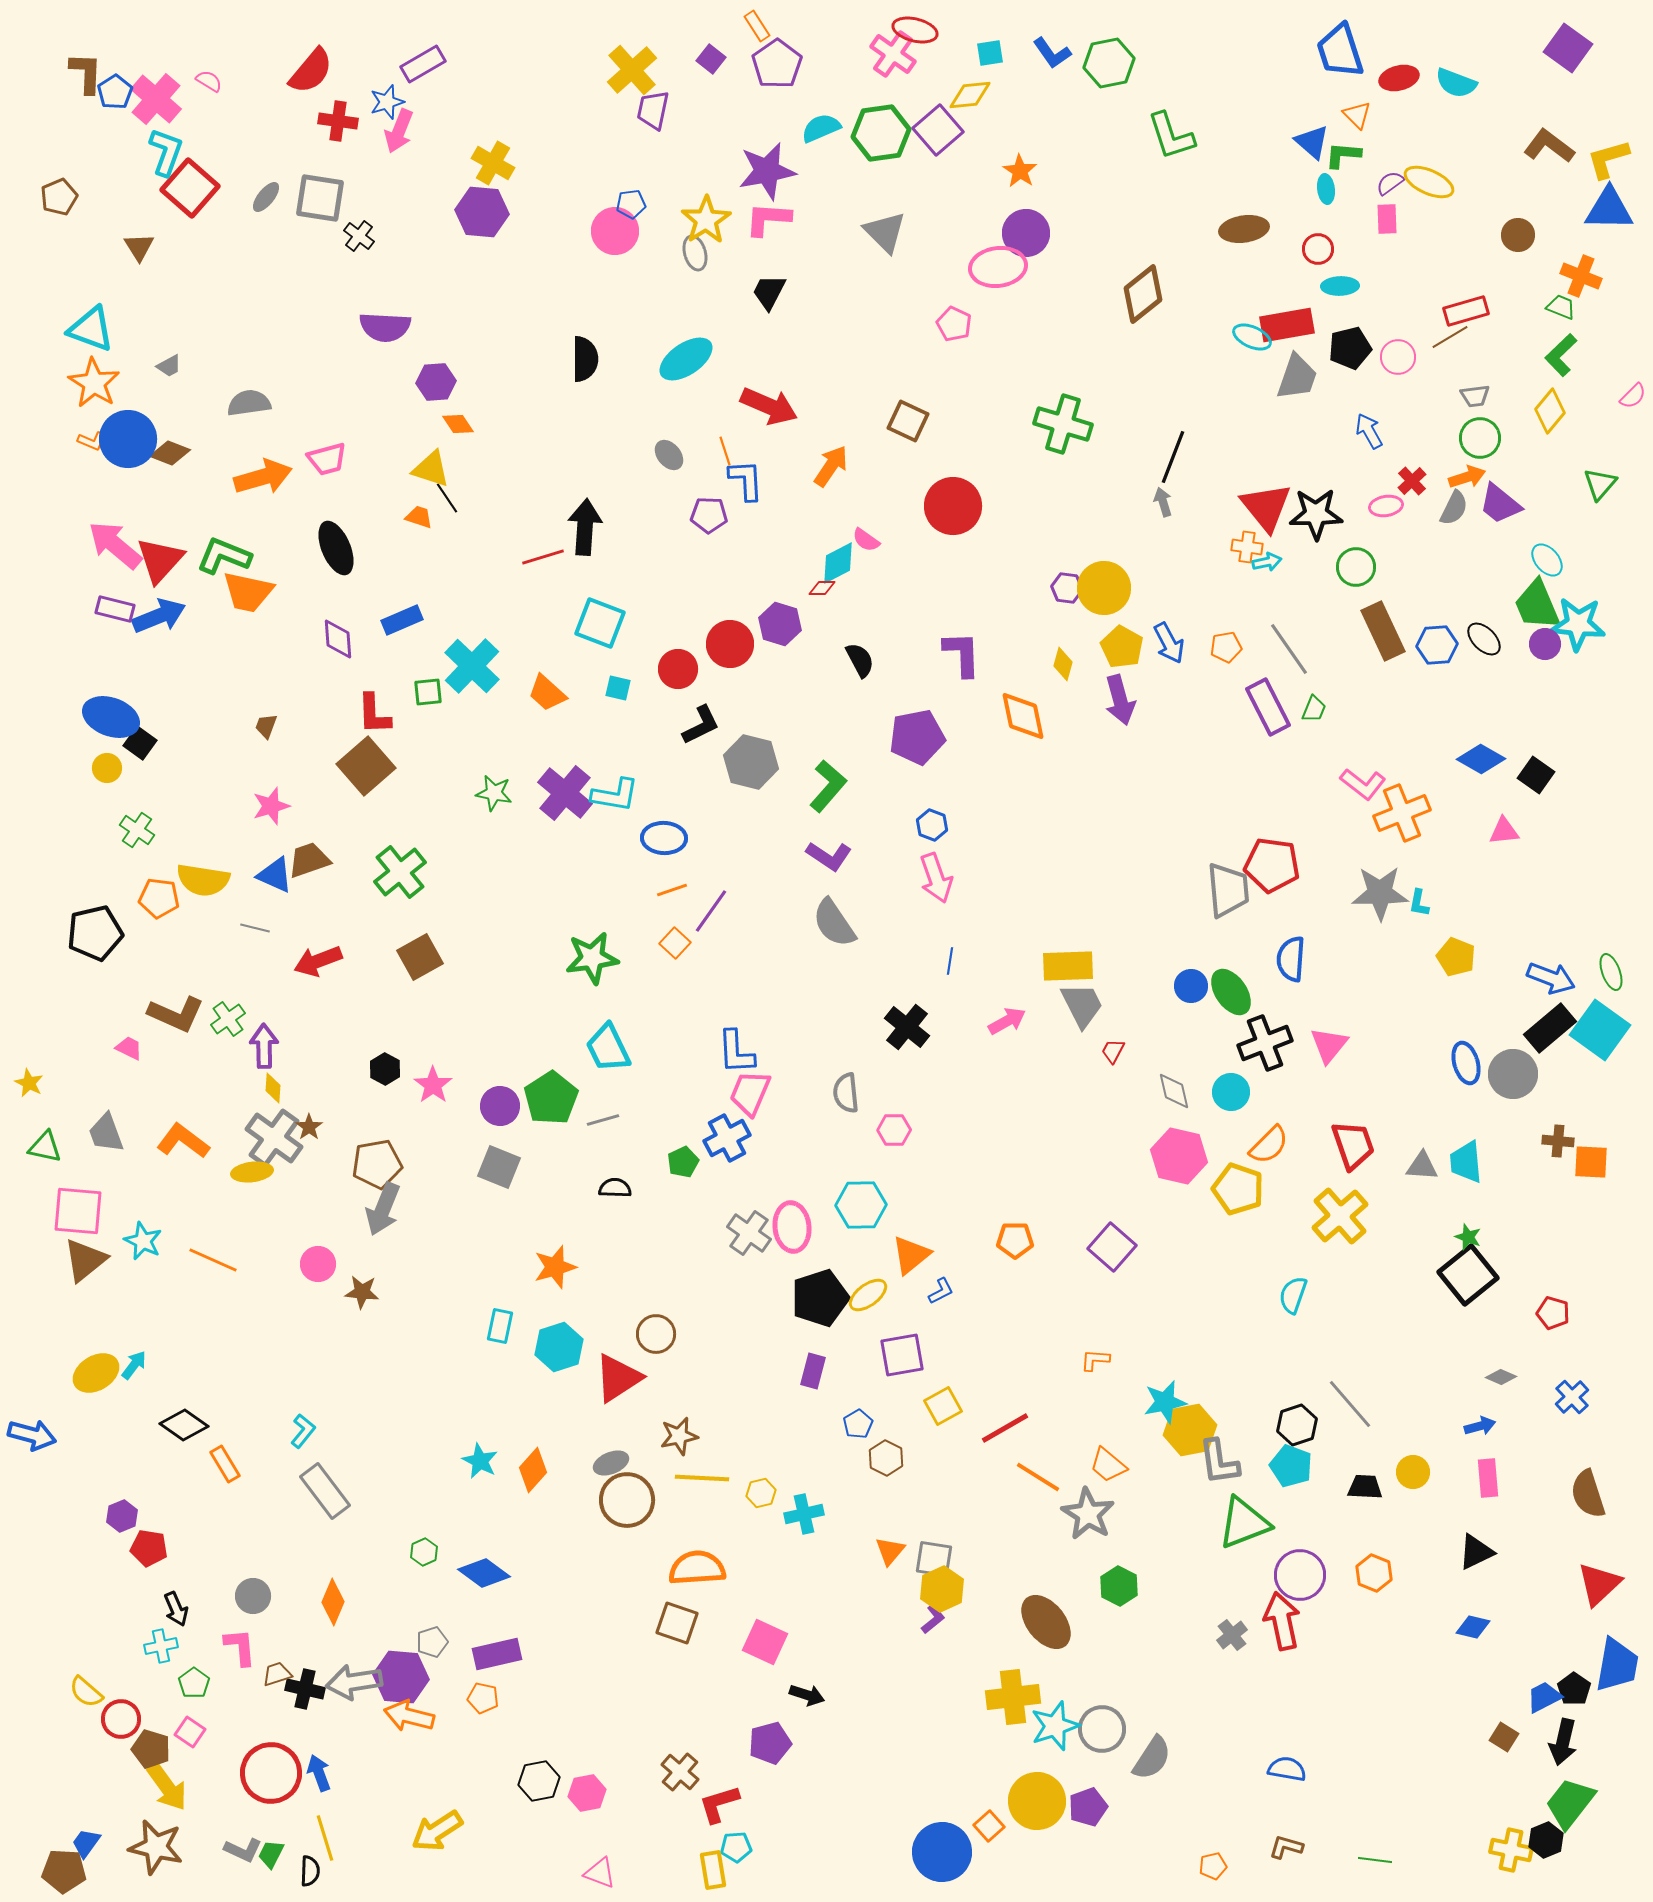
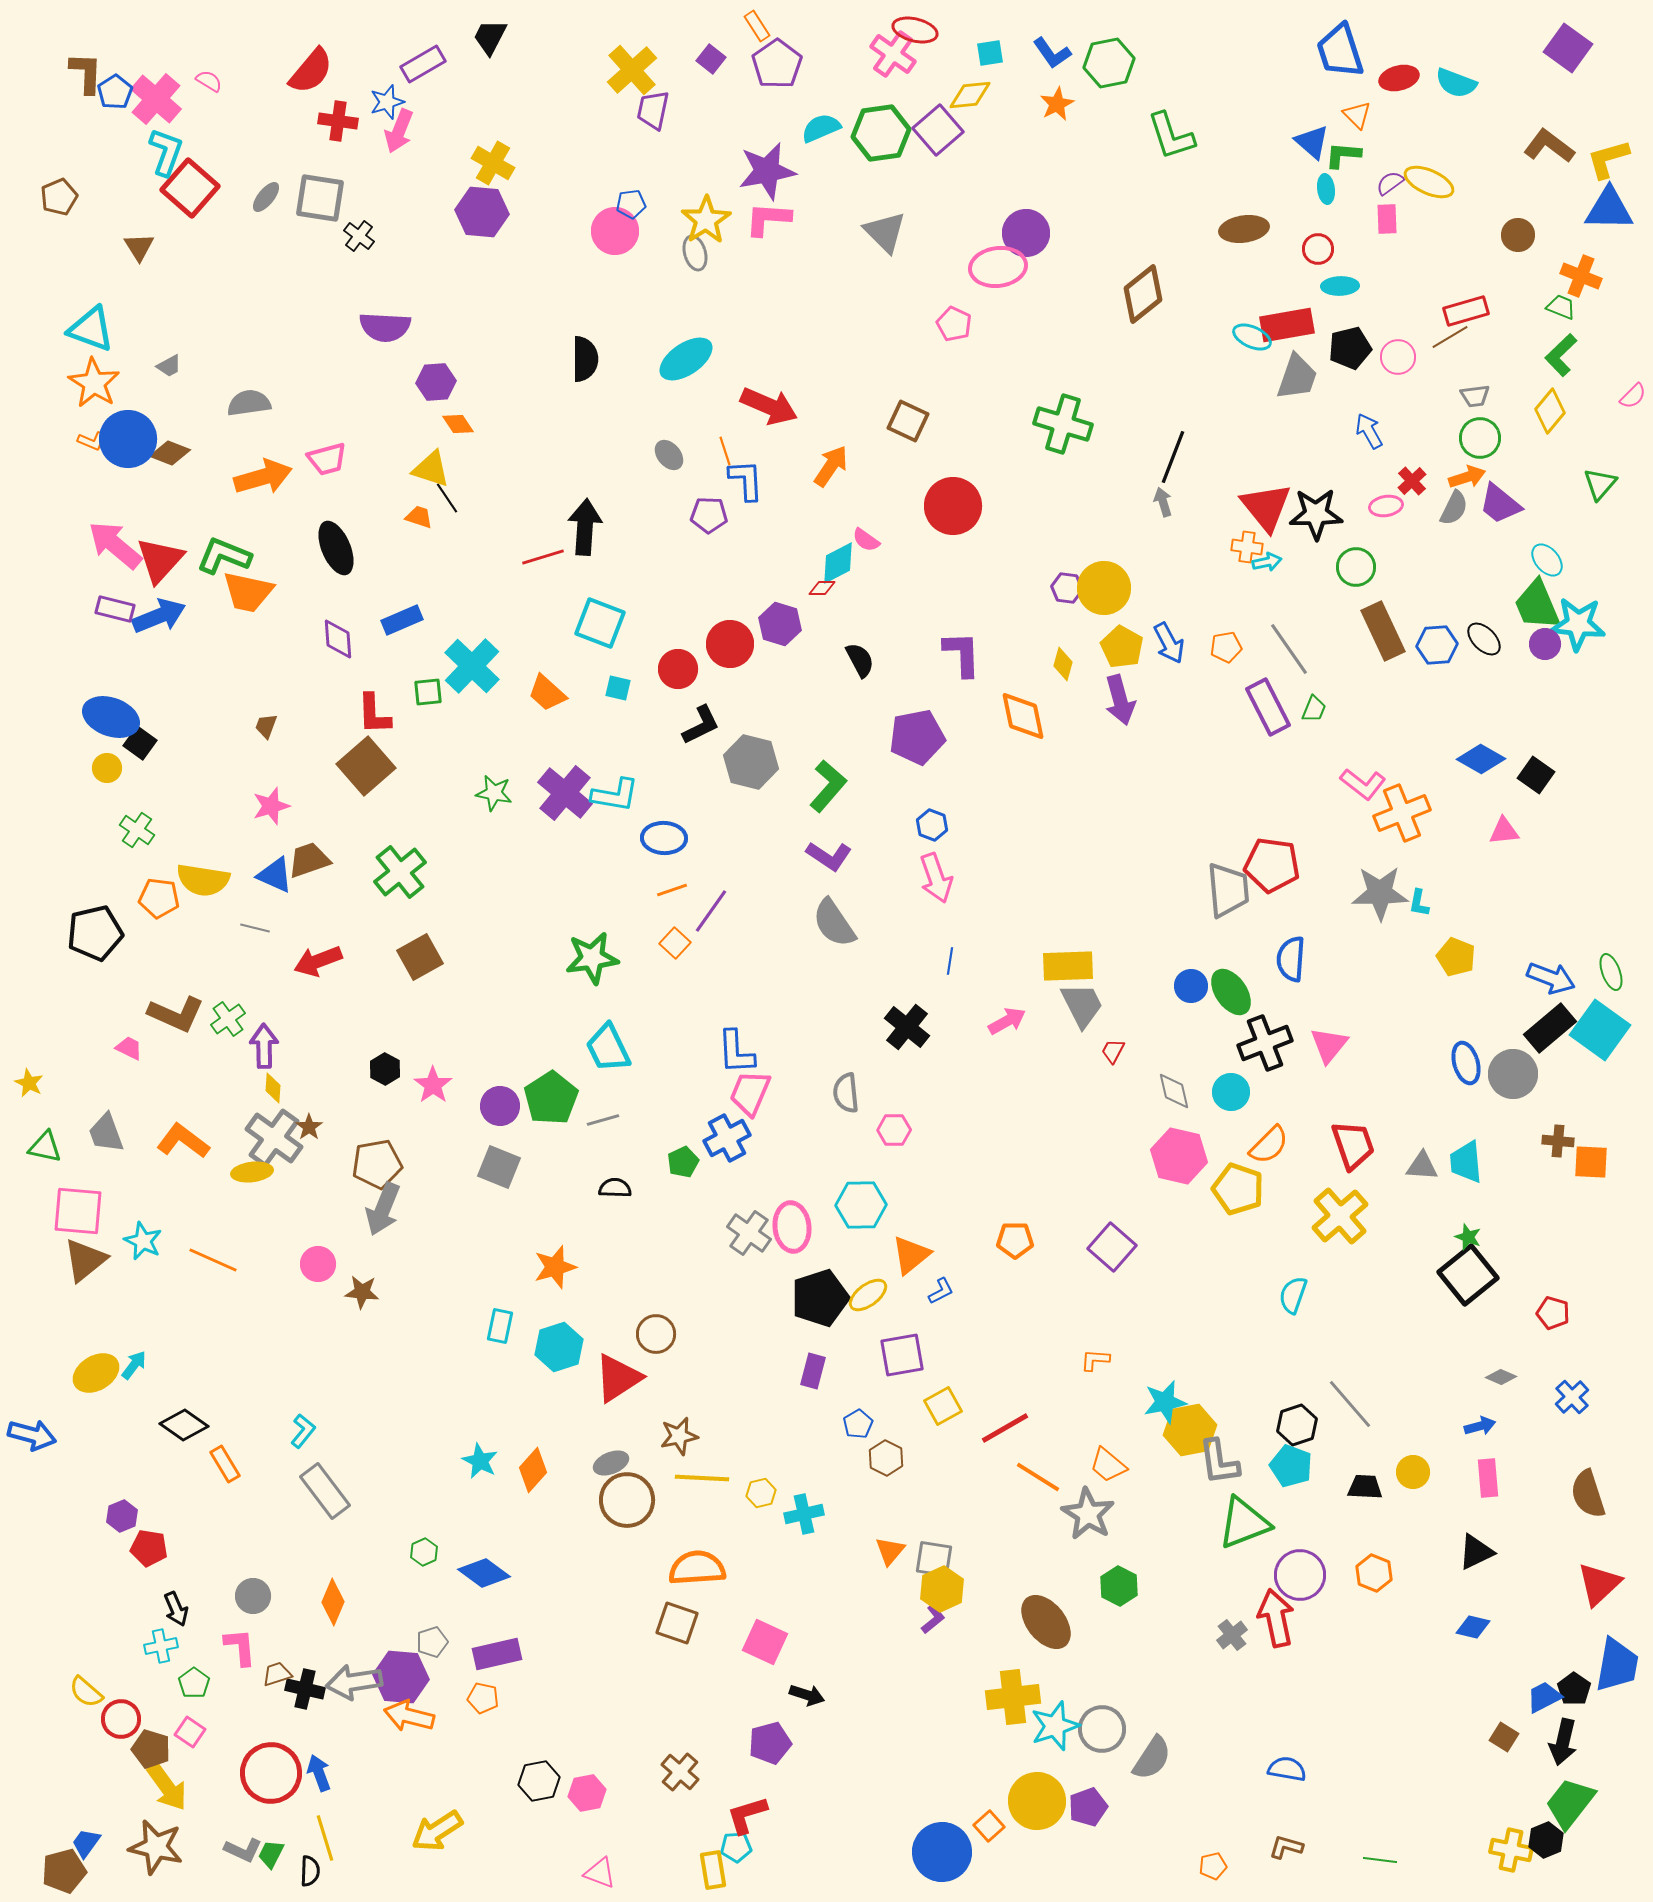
orange star at (1020, 171): moved 37 px right, 67 px up; rotated 12 degrees clockwise
black trapezoid at (769, 292): moved 279 px left, 255 px up
red arrow at (1282, 1621): moved 6 px left, 3 px up
red L-shape at (719, 1804): moved 28 px right, 11 px down
green line at (1375, 1860): moved 5 px right
brown pentagon at (64, 1871): rotated 18 degrees counterclockwise
